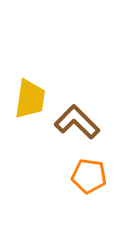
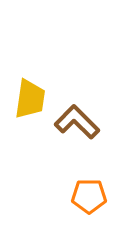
orange pentagon: moved 20 px down; rotated 8 degrees counterclockwise
